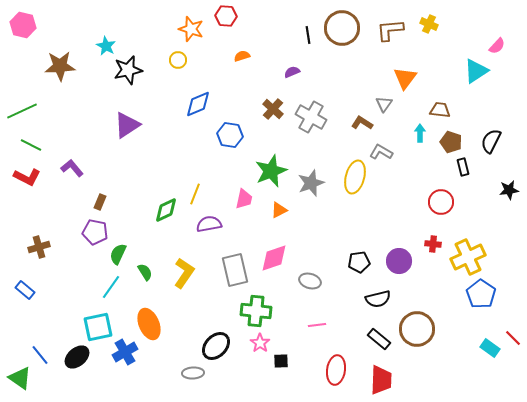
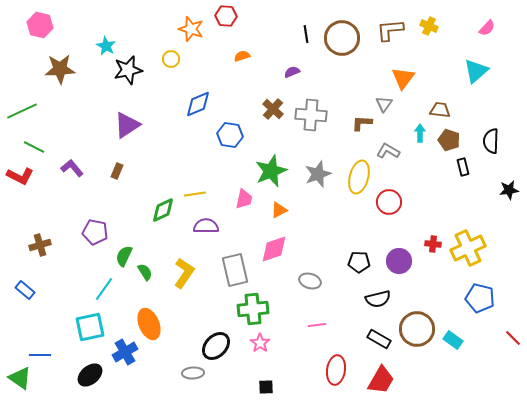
yellow cross at (429, 24): moved 2 px down
pink hexagon at (23, 25): moved 17 px right
brown circle at (342, 28): moved 10 px down
black line at (308, 35): moved 2 px left, 1 px up
pink semicircle at (497, 46): moved 10 px left, 18 px up
yellow circle at (178, 60): moved 7 px left, 1 px up
brown star at (60, 66): moved 3 px down
cyan triangle at (476, 71): rotated 8 degrees counterclockwise
orange triangle at (405, 78): moved 2 px left
gray cross at (311, 117): moved 2 px up; rotated 24 degrees counterclockwise
brown L-shape at (362, 123): rotated 30 degrees counterclockwise
black semicircle at (491, 141): rotated 25 degrees counterclockwise
brown pentagon at (451, 142): moved 2 px left, 2 px up
green line at (31, 145): moved 3 px right, 2 px down
gray L-shape at (381, 152): moved 7 px right, 1 px up
red L-shape at (27, 177): moved 7 px left, 1 px up
yellow ellipse at (355, 177): moved 4 px right
gray star at (311, 183): moved 7 px right, 9 px up
yellow line at (195, 194): rotated 60 degrees clockwise
brown rectangle at (100, 202): moved 17 px right, 31 px up
red circle at (441, 202): moved 52 px left
green diamond at (166, 210): moved 3 px left
purple semicircle at (209, 224): moved 3 px left, 2 px down; rotated 10 degrees clockwise
brown cross at (39, 247): moved 1 px right, 2 px up
green semicircle at (118, 254): moved 6 px right, 2 px down
yellow cross at (468, 257): moved 9 px up
pink diamond at (274, 258): moved 9 px up
black pentagon at (359, 262): rotated 10 degrees clockwise
cyan line at (111, 287): moved 7 px left, 2 px down
blue pentagon at (481, 294): moved 1 px left, 4 px down; rotated 20 degrees counterclockwise
green cross at (256, 311): moved 3 px left, 2 px up; rotated 12 degrees counterclockwise
cyan square at (98, 327): moved 8 px left
black rectangle at (379, 339): rotated 10 degrees counterclockwise
cyan rectangle at (490, 348): moved 37 px left, 8 px up
blue line at (40, 355): rotated 50 degrees counterclockwise
black ellipse at (77, 357): moved 13 px right, 18 px down
black square at (281, 361): moved 15 px left, 26 px down
red trapezoid at (381, 380): rotated 28 degrees clockwise
